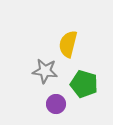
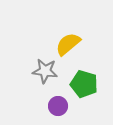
yellow semicircle: rotated 36 degrees clockwise
purple circle: moved 2 px right, 2 px down
